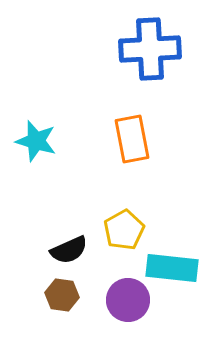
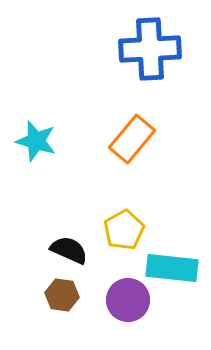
orange rectangle: rotated 51 degrees clockwise
black semicircle: rotated 132 degrees counterclockwise
